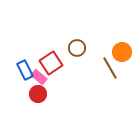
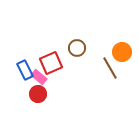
red square: rotated 10 degrees clockwise
